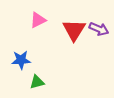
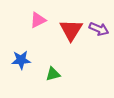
red triangle: moved 3 px left
green triangle: moved 16 px right, 8 px up
